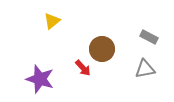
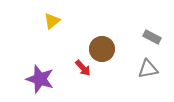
gray rectangle: moved 3 px right
gray triangle: moved 3 px right
